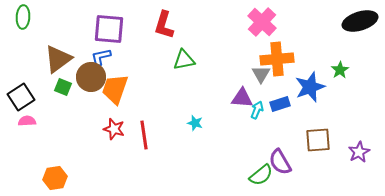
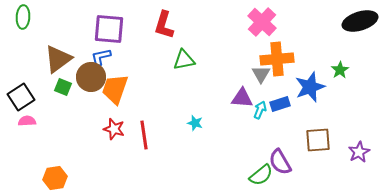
cyan arrow: moved 3 px right
